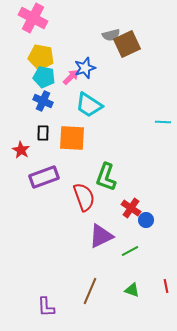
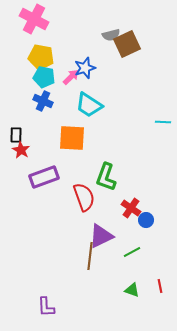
pink cross: moved 1 px right, 1 px down
black rectangle: moved 27 px left, 2 px down
green line: moved 2 px right, 1 px down
red line: moved 6 px left
brown line: moved 35 px up; rotated 16 degrees counterclockwise
